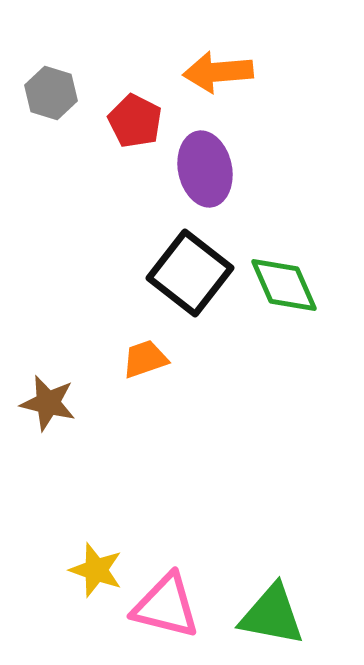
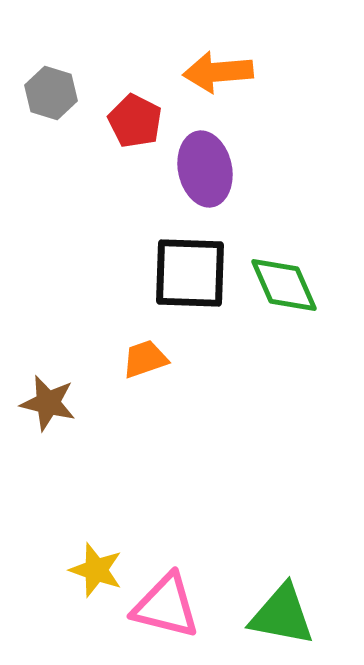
black square: rotated 36 degrees counterclockwise
green triangle: moved 10 px right
